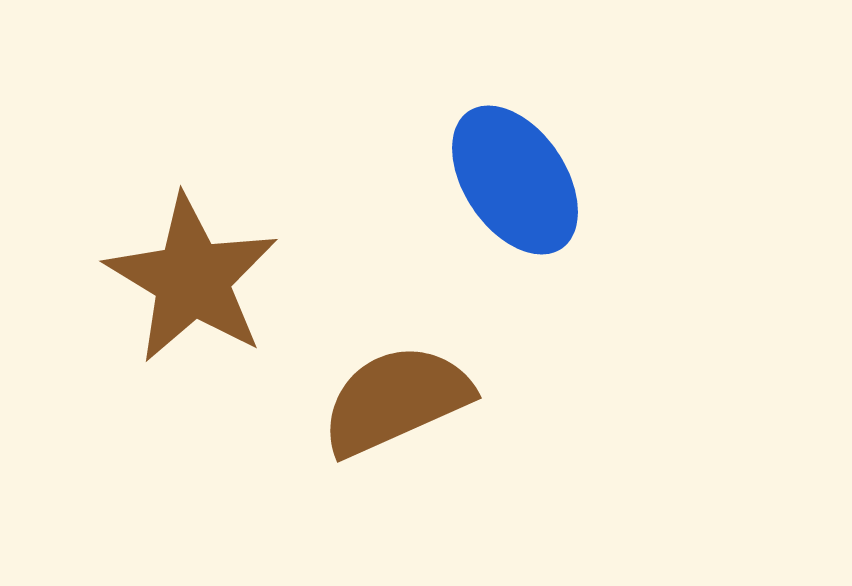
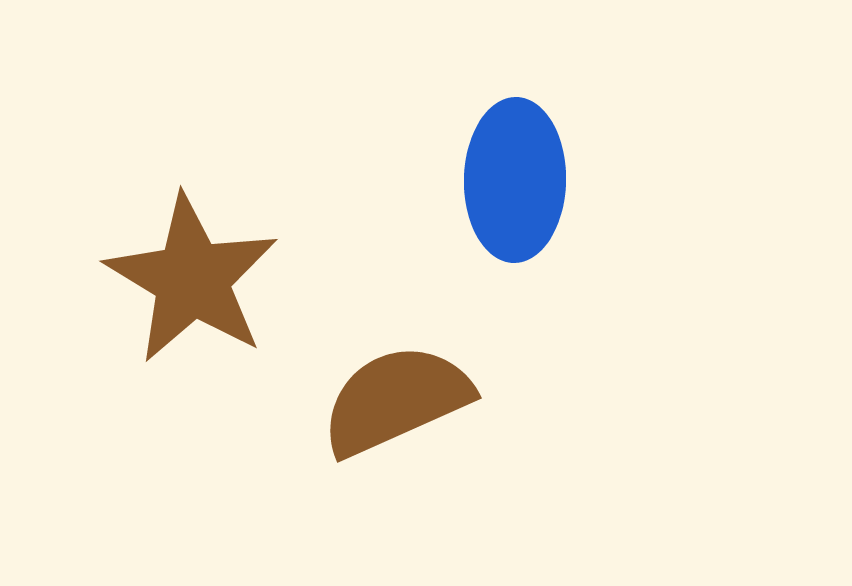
blue ellipse: rotated 35 degrees clockwise
